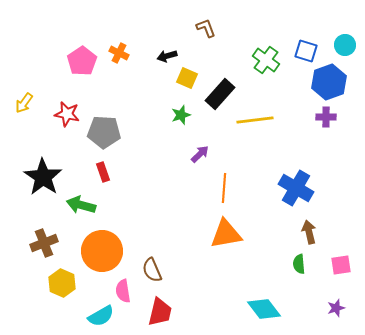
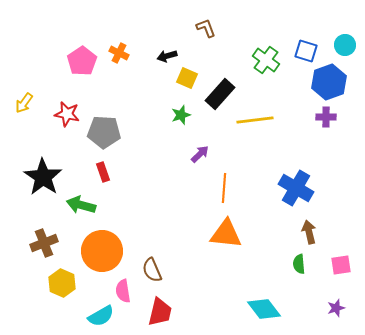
orange triangle: rotated 16 degrees clockwise
